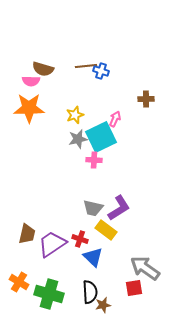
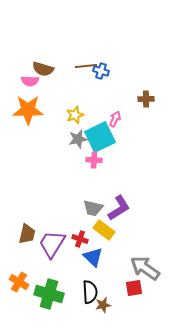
pink semicircle: moved 1 px left
orange star: moved 1 px left, 2 px down
cyan square: moved 1 px left
yellow rectangle: moved 2 px left
purple trapezoid: rotated 24 degrees counterclockwise
